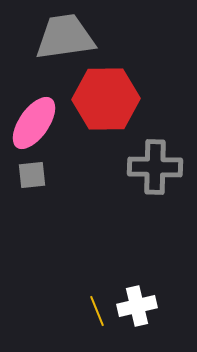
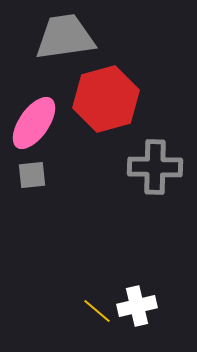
red hexagon: rotated 14 degrees counterclockwise
yellow line: rotated 28 degrees counterclockwise
